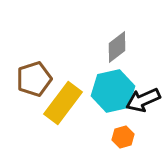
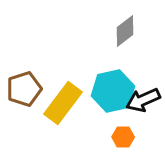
gray diamond: moved 8 px right, 16 px up
brown pentagon: moved 10 px left, 10 px down
orange hexagon: rotated 15 degrees clockwise
